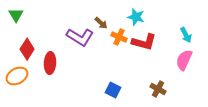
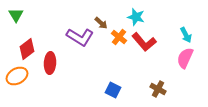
orange cross: rotated 14 degrees clockwise
red L-shape: rotated 35 degrees clockwise
red diamond: rotated 20 degrees clockwise
pink semicircle: moved 1 px right, 2 px up
